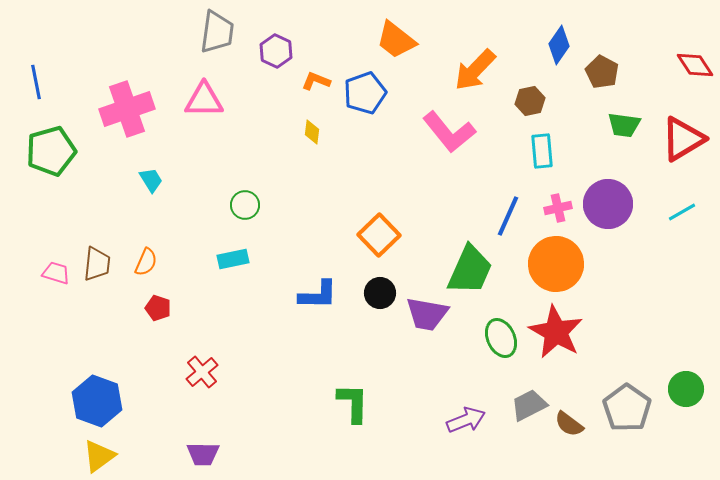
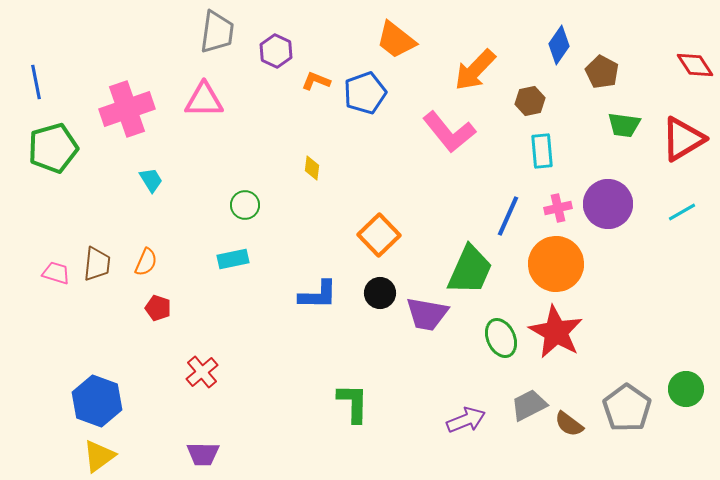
yellow diamond at (312, 132): moved 36 px down
green pentagon at (51, 151): moved 2 px right, 3 px up
